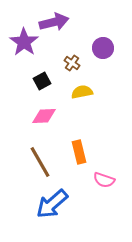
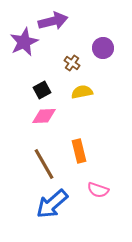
purple arrow: moved 1 px left, 1 px up
purple star: rotated 12 degrees clockwise
black square: moved 9 px down
orange rectangle: moved 1 px up
brown line: moved 4 px right, 2 px down
pink semicircle: moved 6 px left, 10 px down
